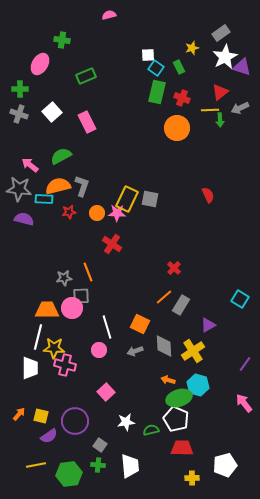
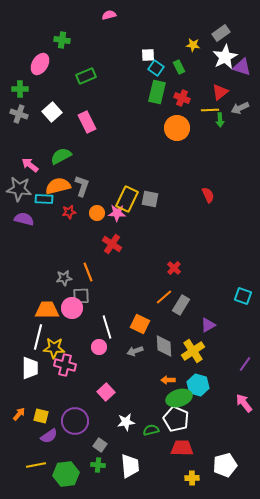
yellow star at (192, 48): moved 1 px right, 3 px up; rotated 24 degrees clockwise
cyan square at (240, 299): moved 3 px right, 3 px up; rotated 12 degrees counterclockwise
pink circle at (99, 350): moved 3 px up
orange arrow at (168, 380): rotated 16 degrees counterclockwise
green hexagon at (69, 474): moved 3 px left
